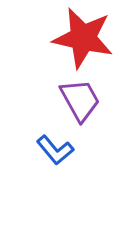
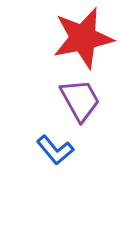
red star: rotated 24 degrees counterclockwise
